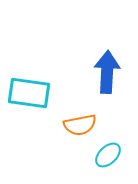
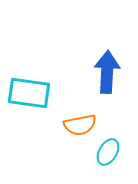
cyan ellipse: moved 3 px up; rotated 16 degrees counterclockwise
